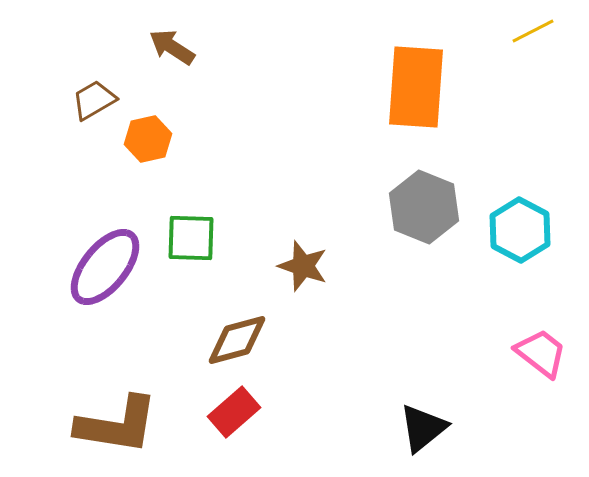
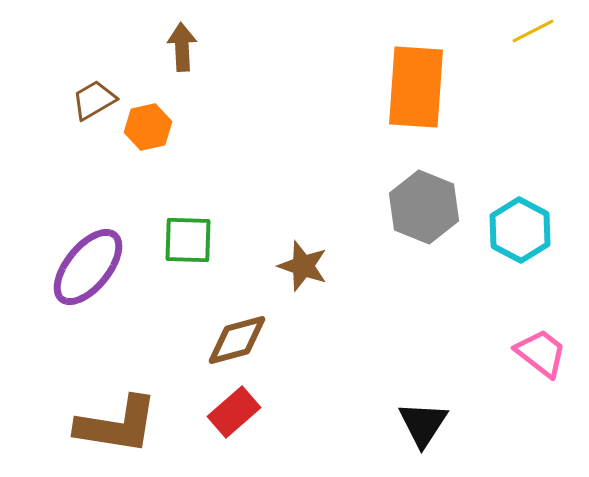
brown arrow: moved 10 px right; rotated 54 degrees clockwise
orange hexagon: moved 12 px up
green square: moved 3 px left, 2 px down
purple ellipse: moved 17 px left
black triangle: moved 4 px up; rotated 18 degrees counterclockwise
